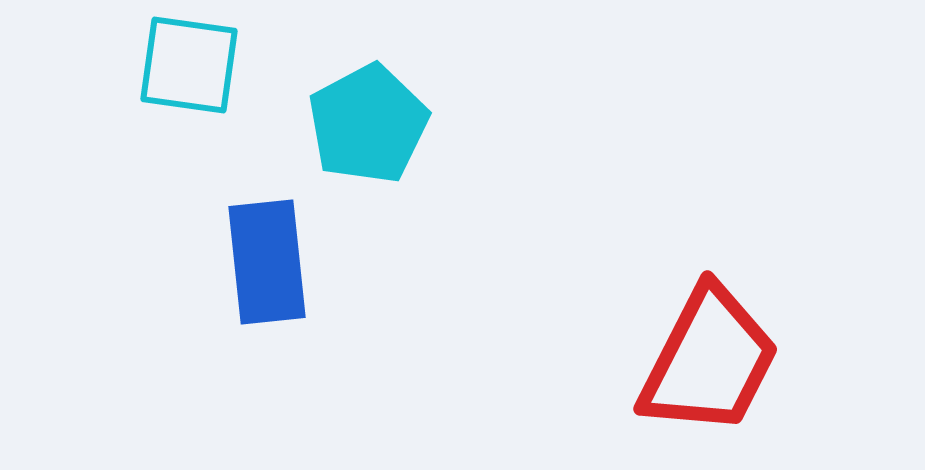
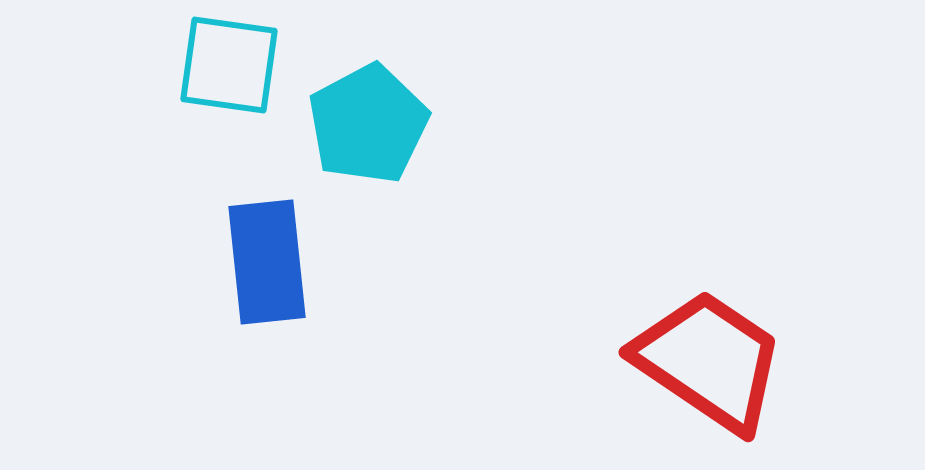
cyan square: moved 40 px right
red trapezoid: rotated 83 degrees counterclockwise
